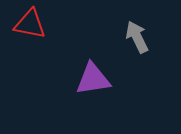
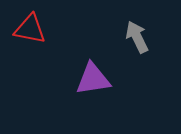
red triangle: moved 5 px down
